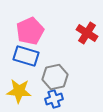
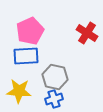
blue rectangle: rotated 20 degrees counterclockwise
gray hexagon: rotated 25 degrees clockwise
